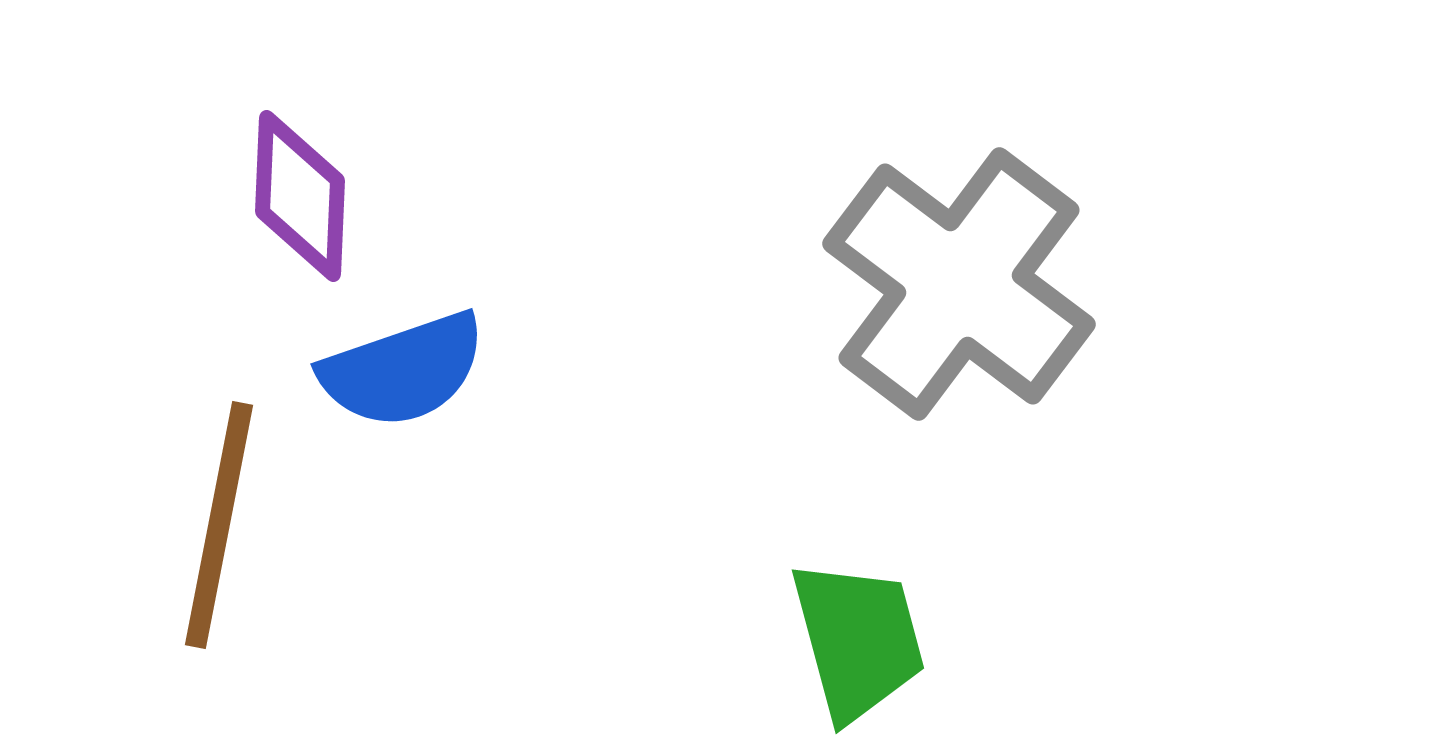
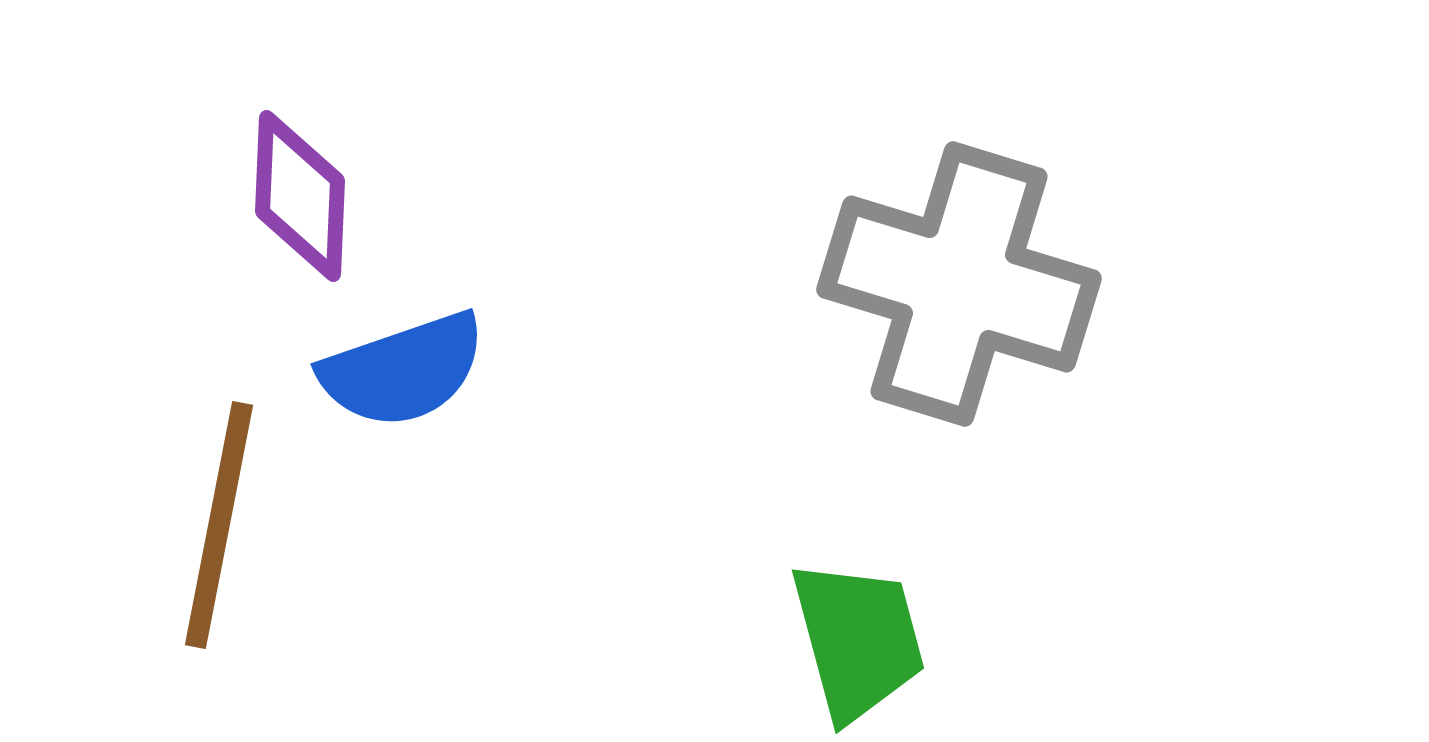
gray cross: rotated 20 degrees counterclockwise
